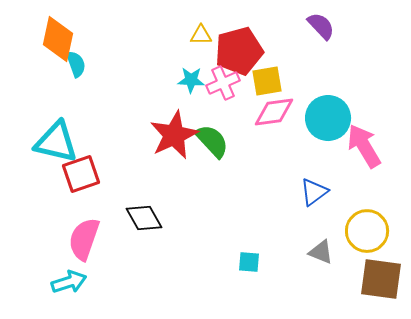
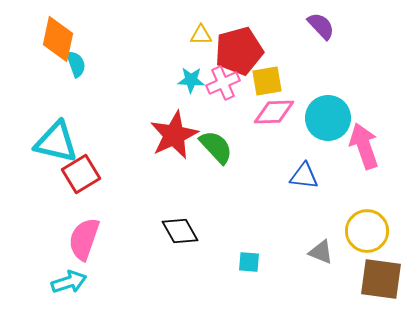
pink diamond: rotated 6 degrees clockwise
green semicircle: moved 4 px right, 6 px down
pink arrow: rotated 12 degrees clockwise
red square: rotated 12 degrees counterclockwise
blue triangle: moved 10 px left, 16 px up; rotated 44 degrees clockwise
black diamond: moved 36 px right, 13 px down
